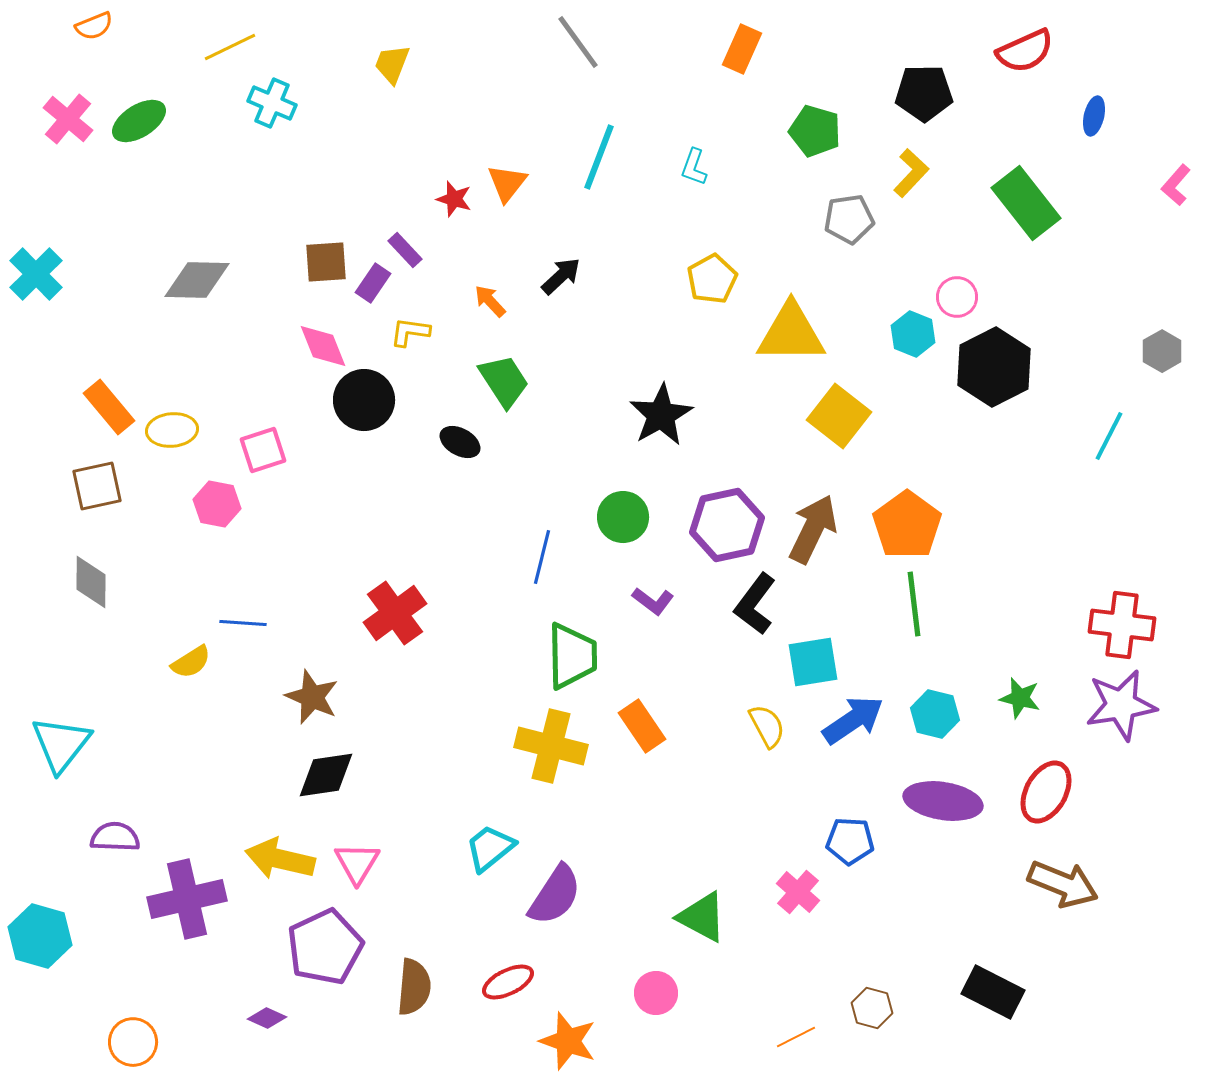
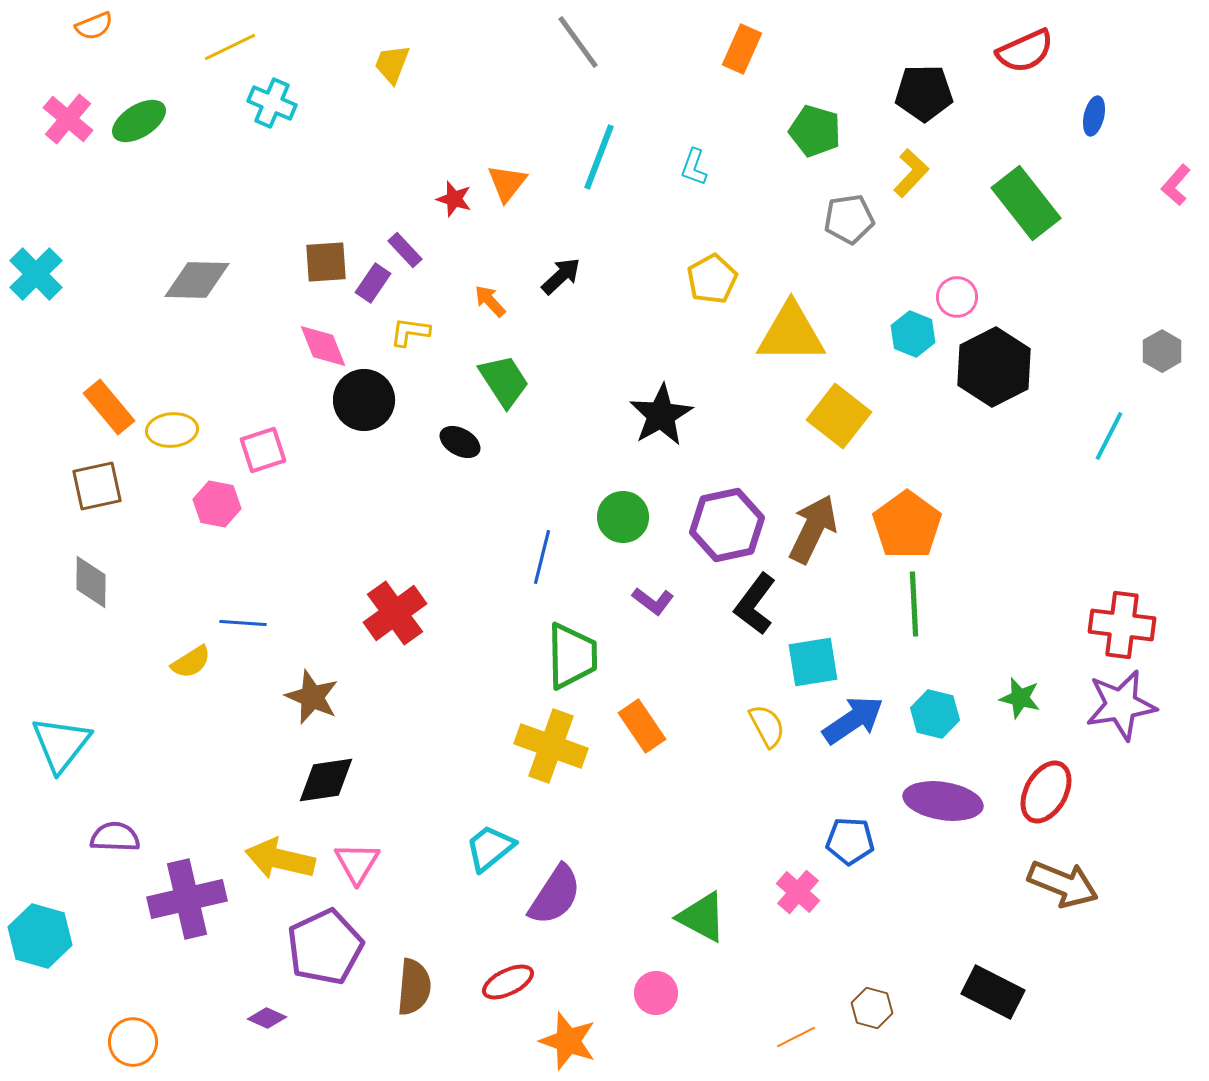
green line at (914, 604): rotated 4 degrees clockwise
yellow cross at (551, 746): rotated 6 degrees clockwise
black diamond at (326, 775): moved 5 px down
